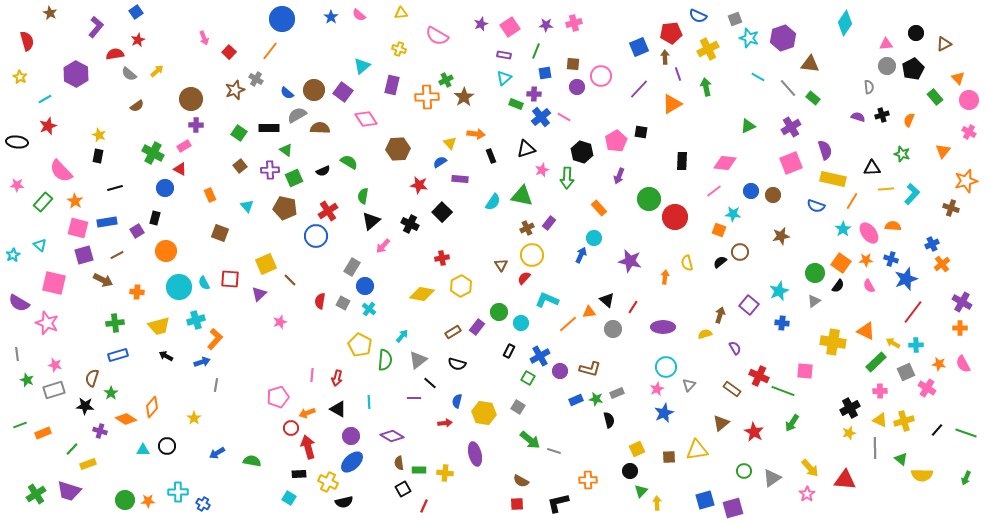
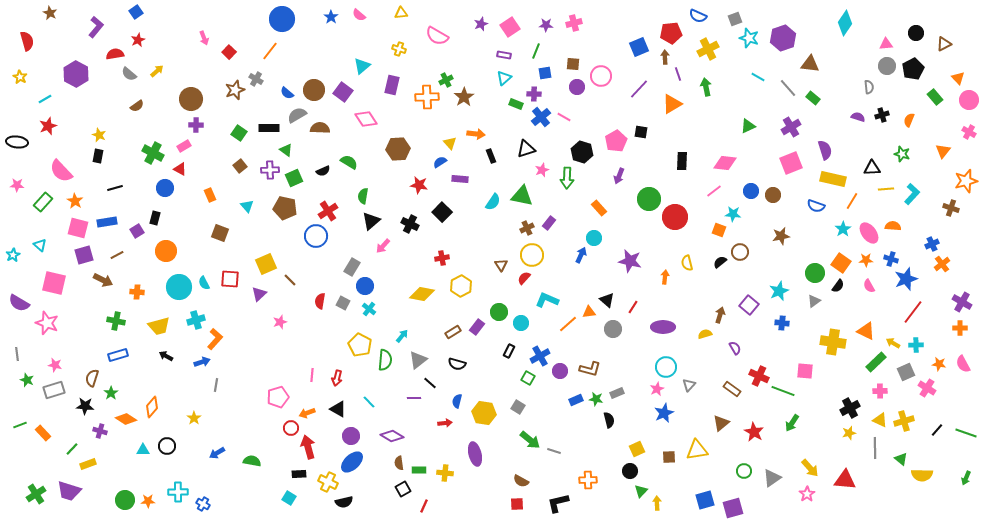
green cross at (115, 323): moved 1 px right, 2 px up; rotated 18 degrees clockwise
cyan line at (369, 402): rotated 40 degrees counterclockwise
orange rectangle at (43, 433): rotated 70 degrees clockwise
